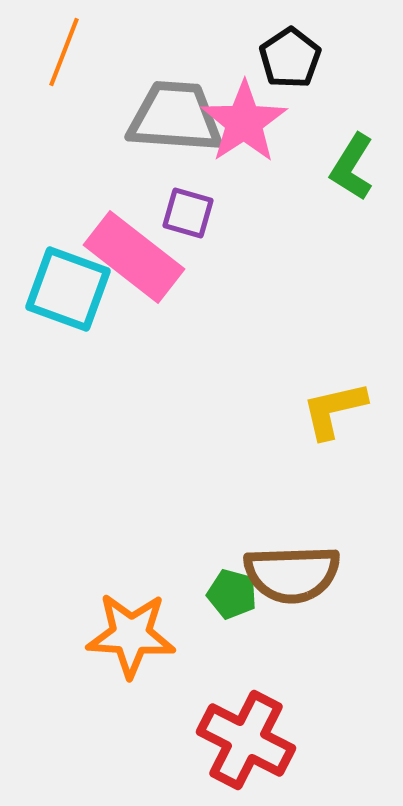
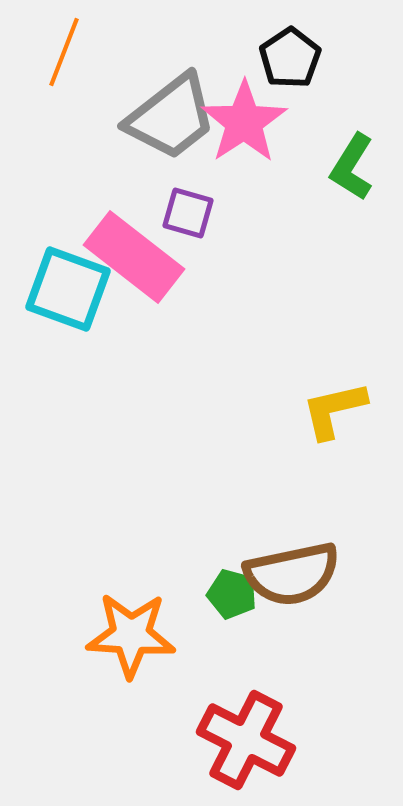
gray trapezoid: moved 4 px left; rotated 138 degrees clockwise
brown semicircle: rotated 10 degrees counterclockwise
